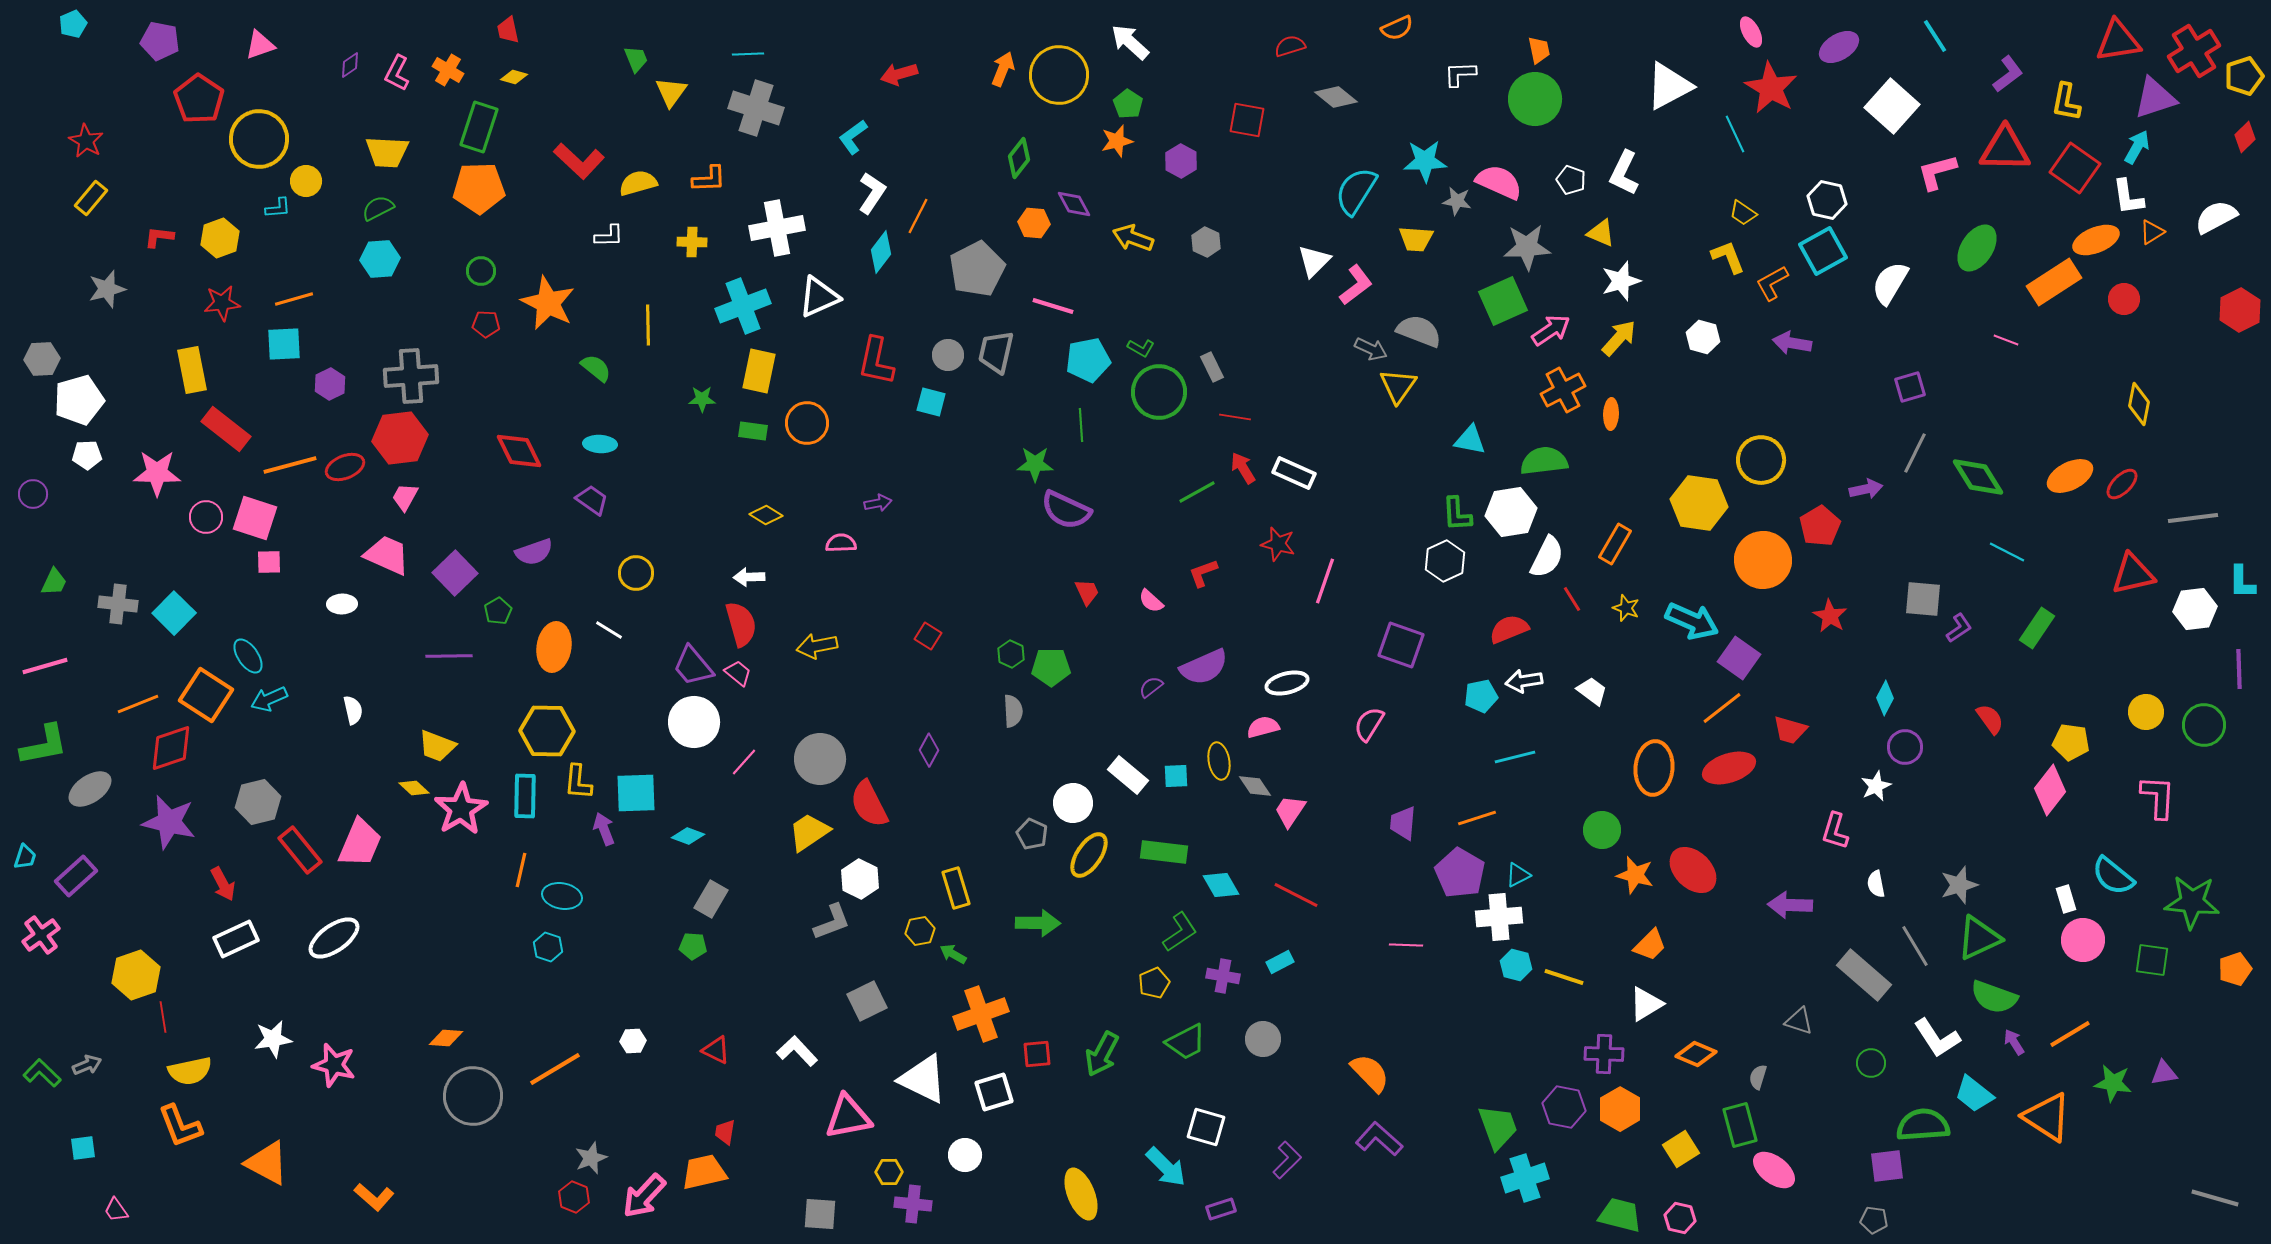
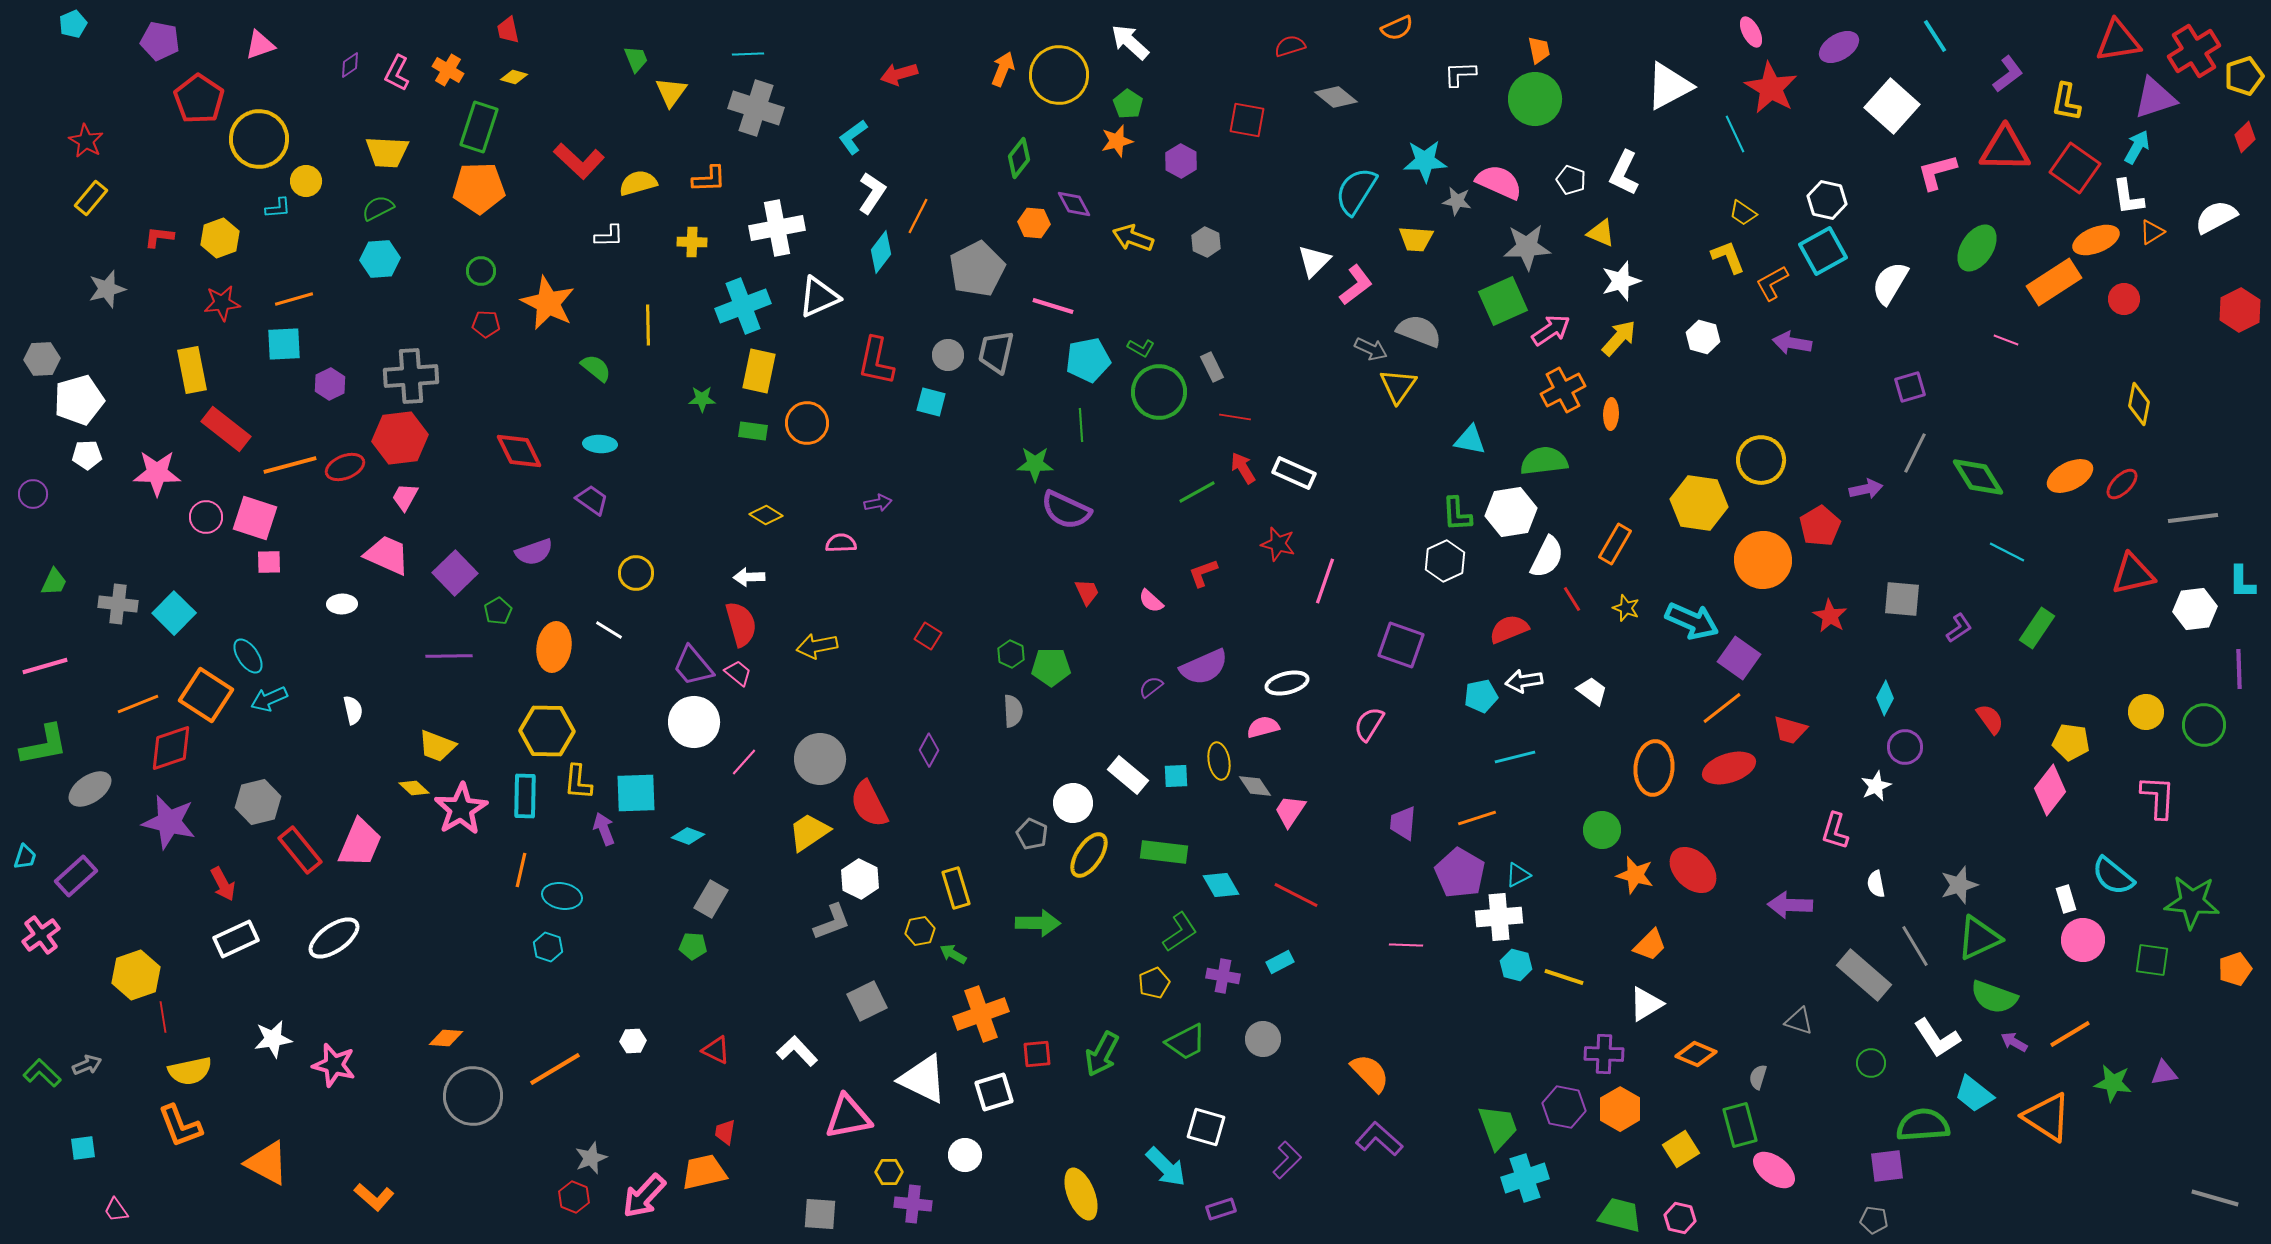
gray square at (1923, 599): moved 21 px left
purple arrow at (2014, 1042): rotated 28 degrees counterclockwise
